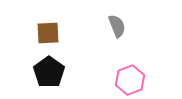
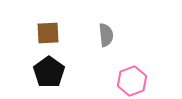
gray semicircle: moved 11 px left, 9 px down; rotated 15 degrees clockwise
pink hexagon: moved 2 px right, 1 px down
